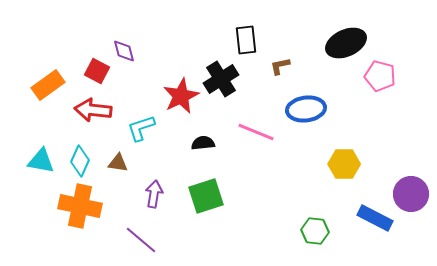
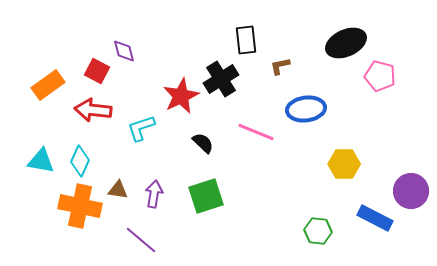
black semicircle: rotated 50 degrees clockwise
brown triangle: moved 27 px down
purple circle: moved 3 px up
green hexagon: moved 3 px right
